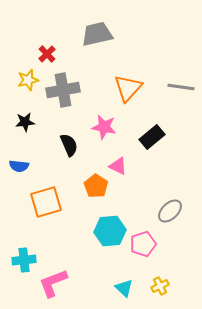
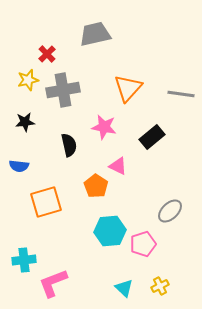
gray trapezoid: moved 2 px left
gray line: moved 7 px down
black semicircle: rotated 10 degrees clockwise
